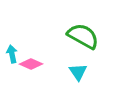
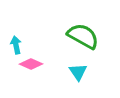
cyan arrow: moved 4 px right, 9 px up
